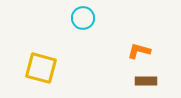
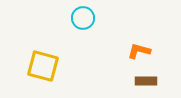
yellow square: moved 2 px right, 2 px up
